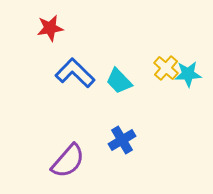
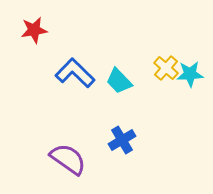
red star: moved 16 px left, 2 px down
cyan star: moved 2 px right
purple semicircle: moved 2 px up; rotated 96 degrees counterclockwise
